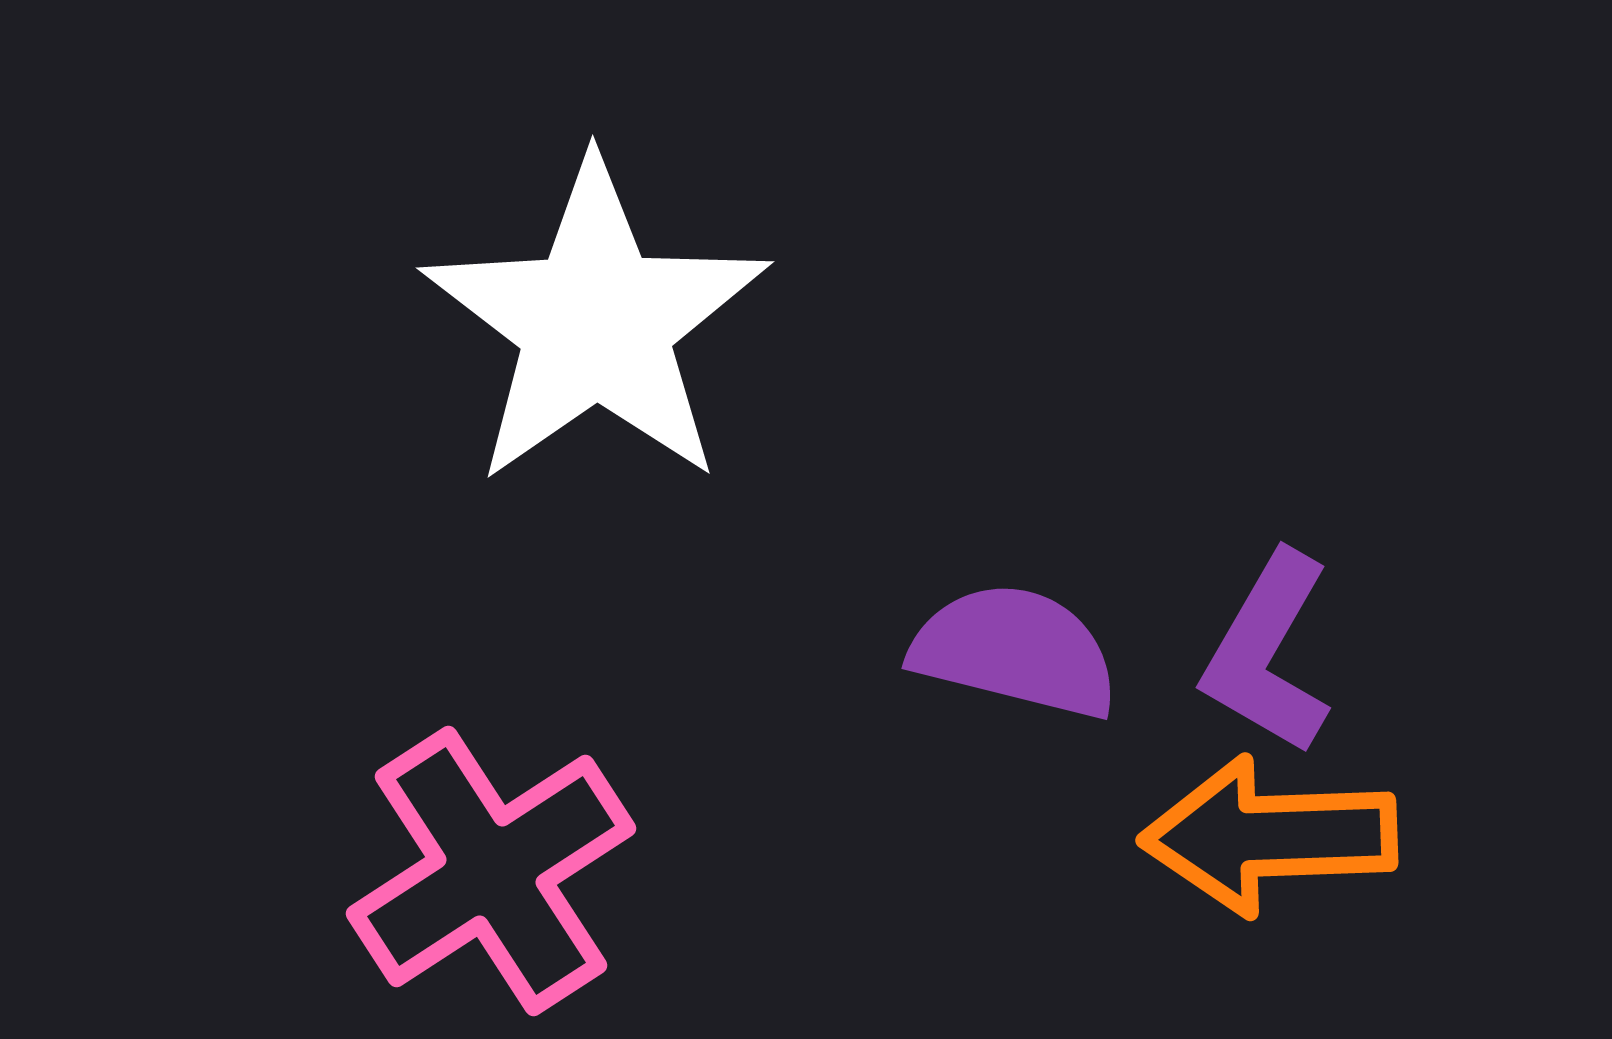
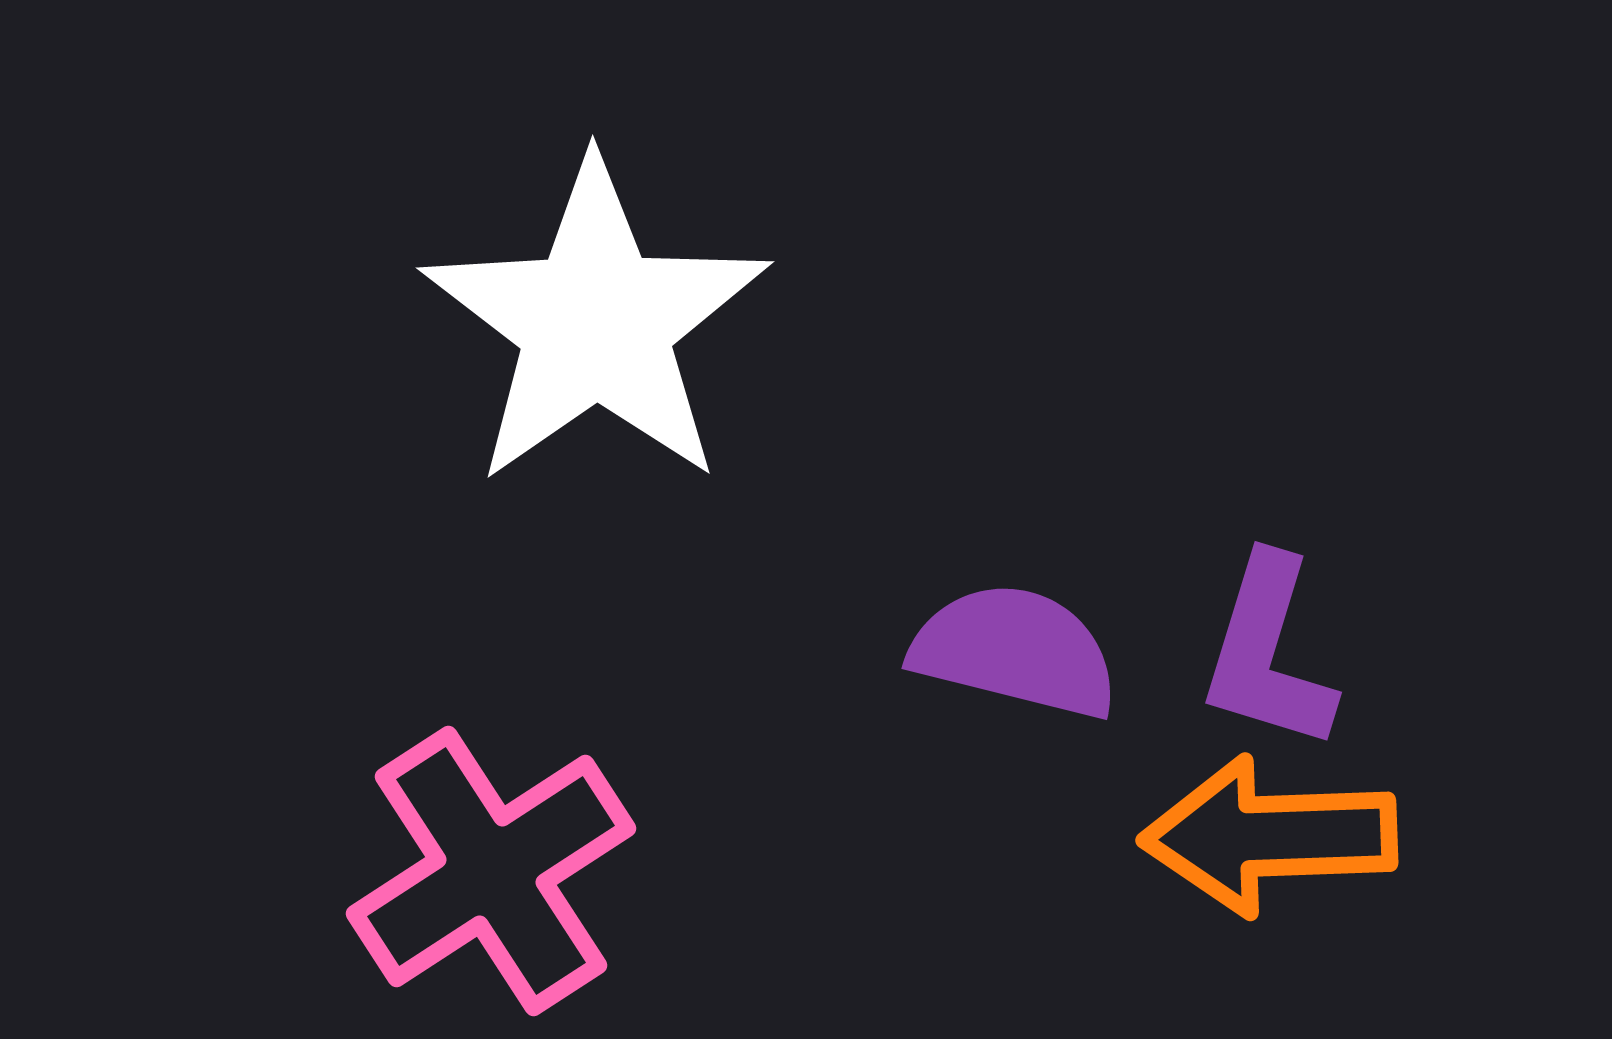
purple L-shape: rotated 13 degrees counterclockwise
